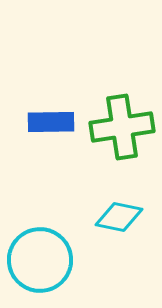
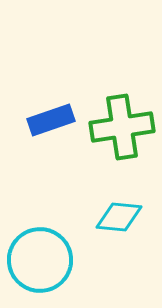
blue rectangle: moved 2 px up; rotated 18 degrees counterclockwise
cyan diamond: rotated 6 degrees counterclockwise
